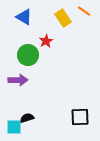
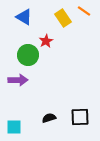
black semicircle: moved 22 px right
